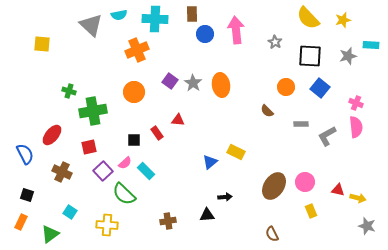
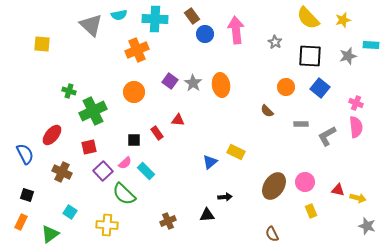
brown rectangle at (192, 14): moved 2 px down; rotated 35 degrees counterclockwise
green cross at (93, 111): rotated 16 degrees counterclockwise
brown cross at (168, 221): rotated 14 degrees counterclockwise
